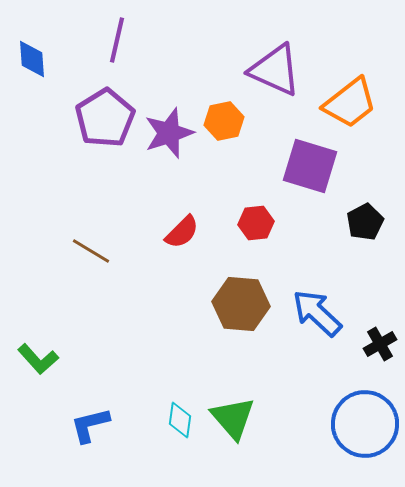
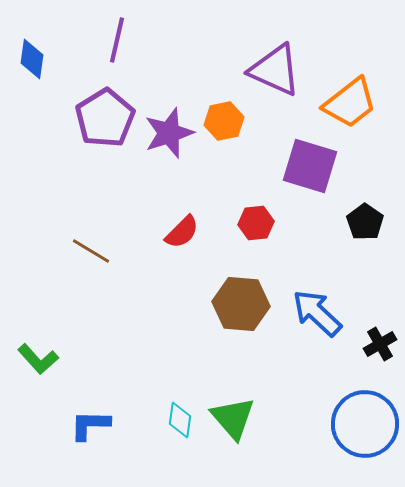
blue diamond: rotated 12 degrees clockwise
black pentagon: rotated 9 degrees counterclockwise
blue L-shape: rotated 15 degrees clockwise
